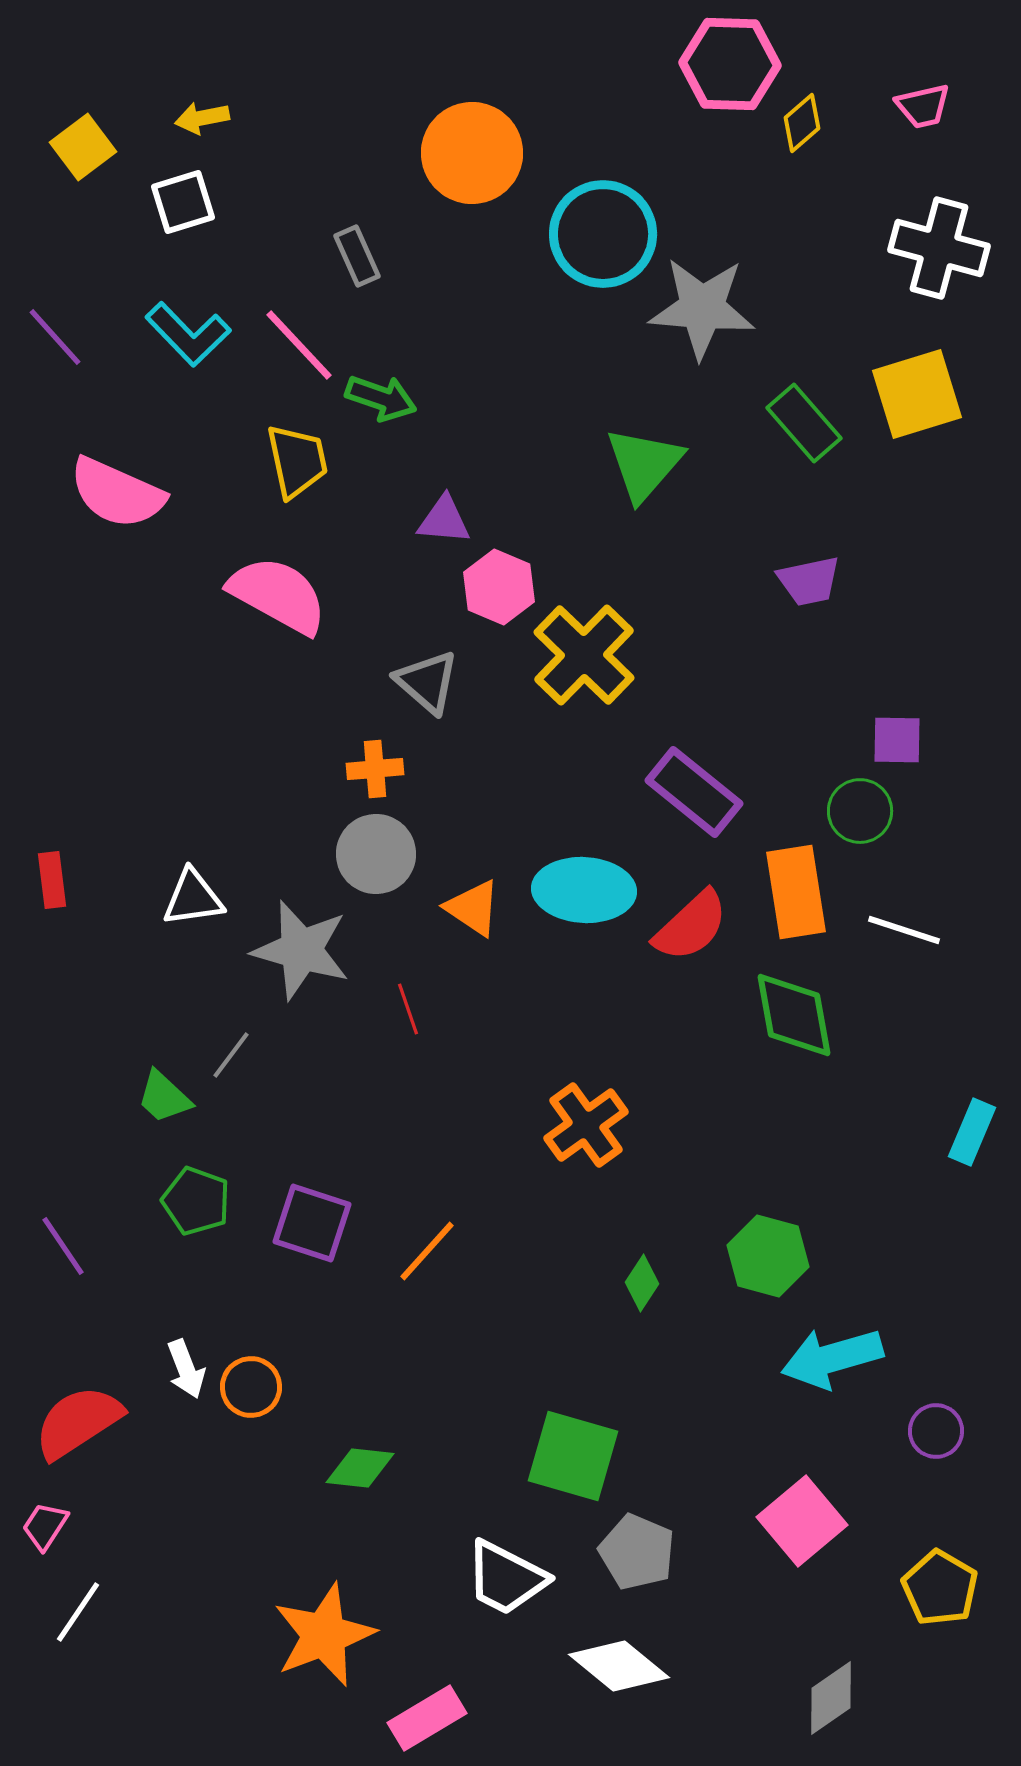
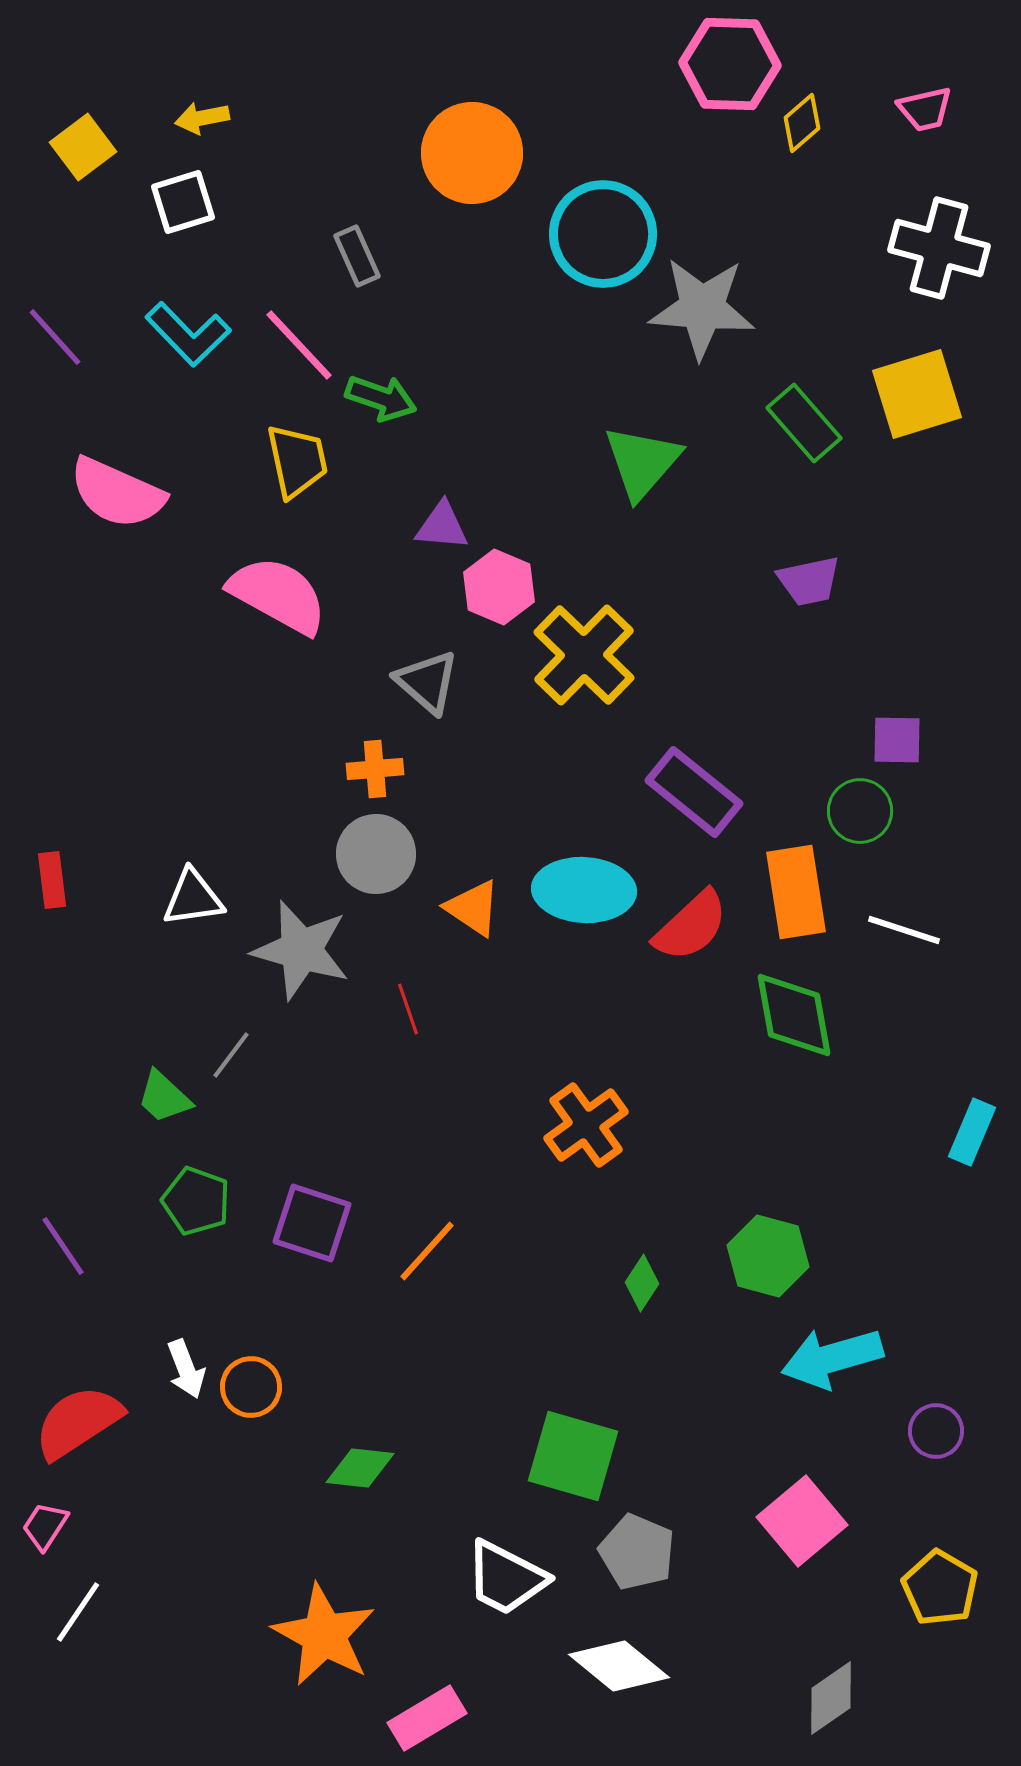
pink trapezoid at (923, 106): moved 2 px right, 3 px down
green triangle at (644, 464): moved 2 px left, 2 px up
purple triangle at (444, 520): moved 2 px left, 6 px down
orange star at (324, 1635): rotated 22 degrees counterclockwise
